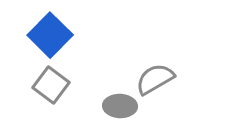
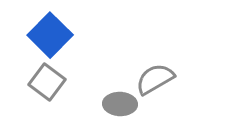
gray square: moved 4 px left, 3 px up
gray ellipse: moved 2 px up
